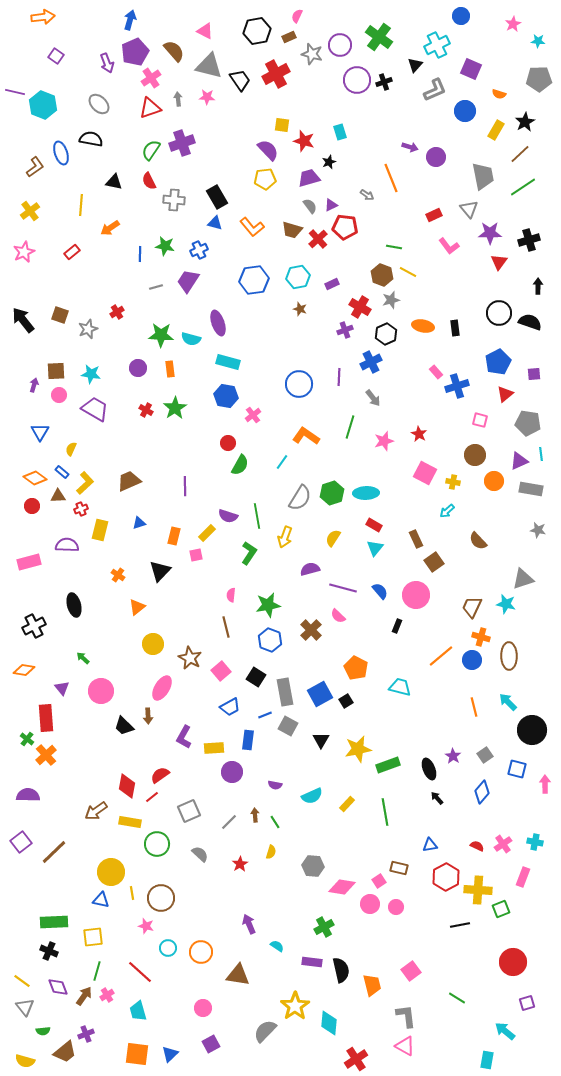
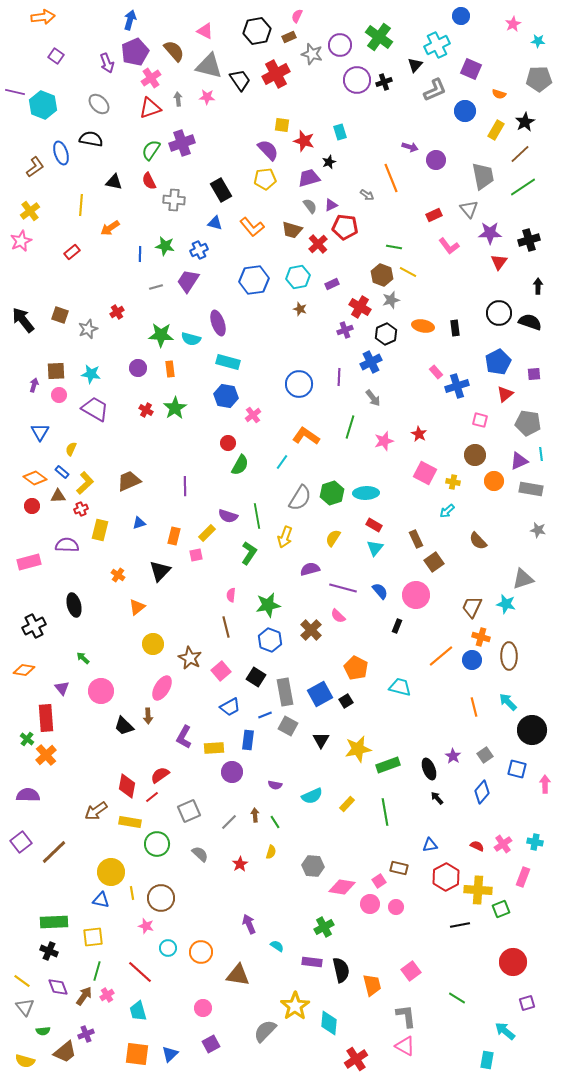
purple circle at (436, 157): moved 3 px down
black rectangle at (217, 197): moved 4 px right, 7 px up
red cross at (318, 239): moved 5 px down
pink star at (24, 252): moved 3 px left, 11 px up
